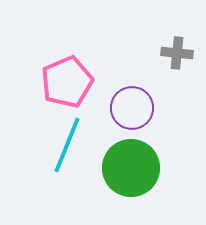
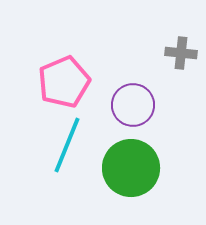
gray cross: moved 4 px right
pink pentagon: moved 3 px left
purple circle: moved 1 px right, 3 px up
